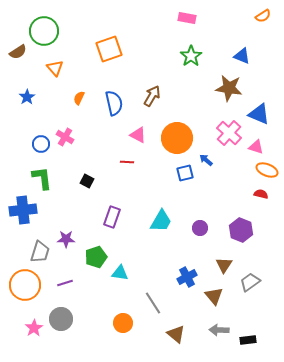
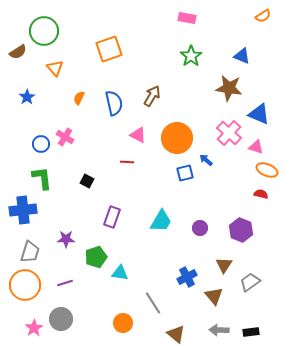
gray trapezoid at (40, 252): moved 10 px left
black rectangle at (248, 340): moved 3 px right, 8 px up
